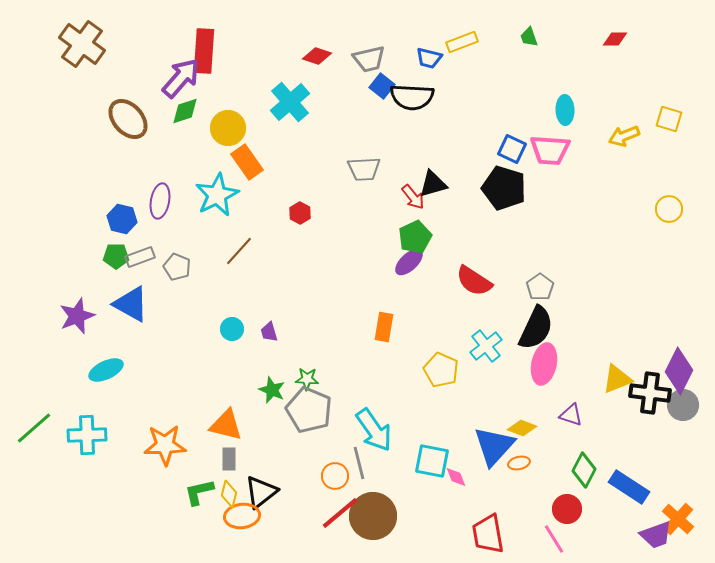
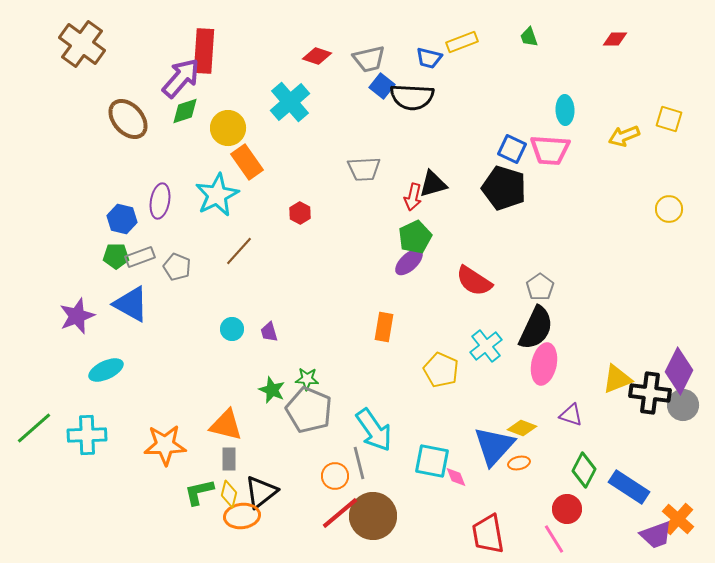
red arrow at (413, 197): rotated 52 degrees clockwise
